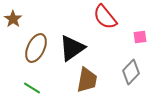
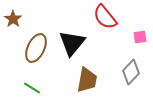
black triangle: moved 5 px up; rotated 16 degrees counterclockwise
